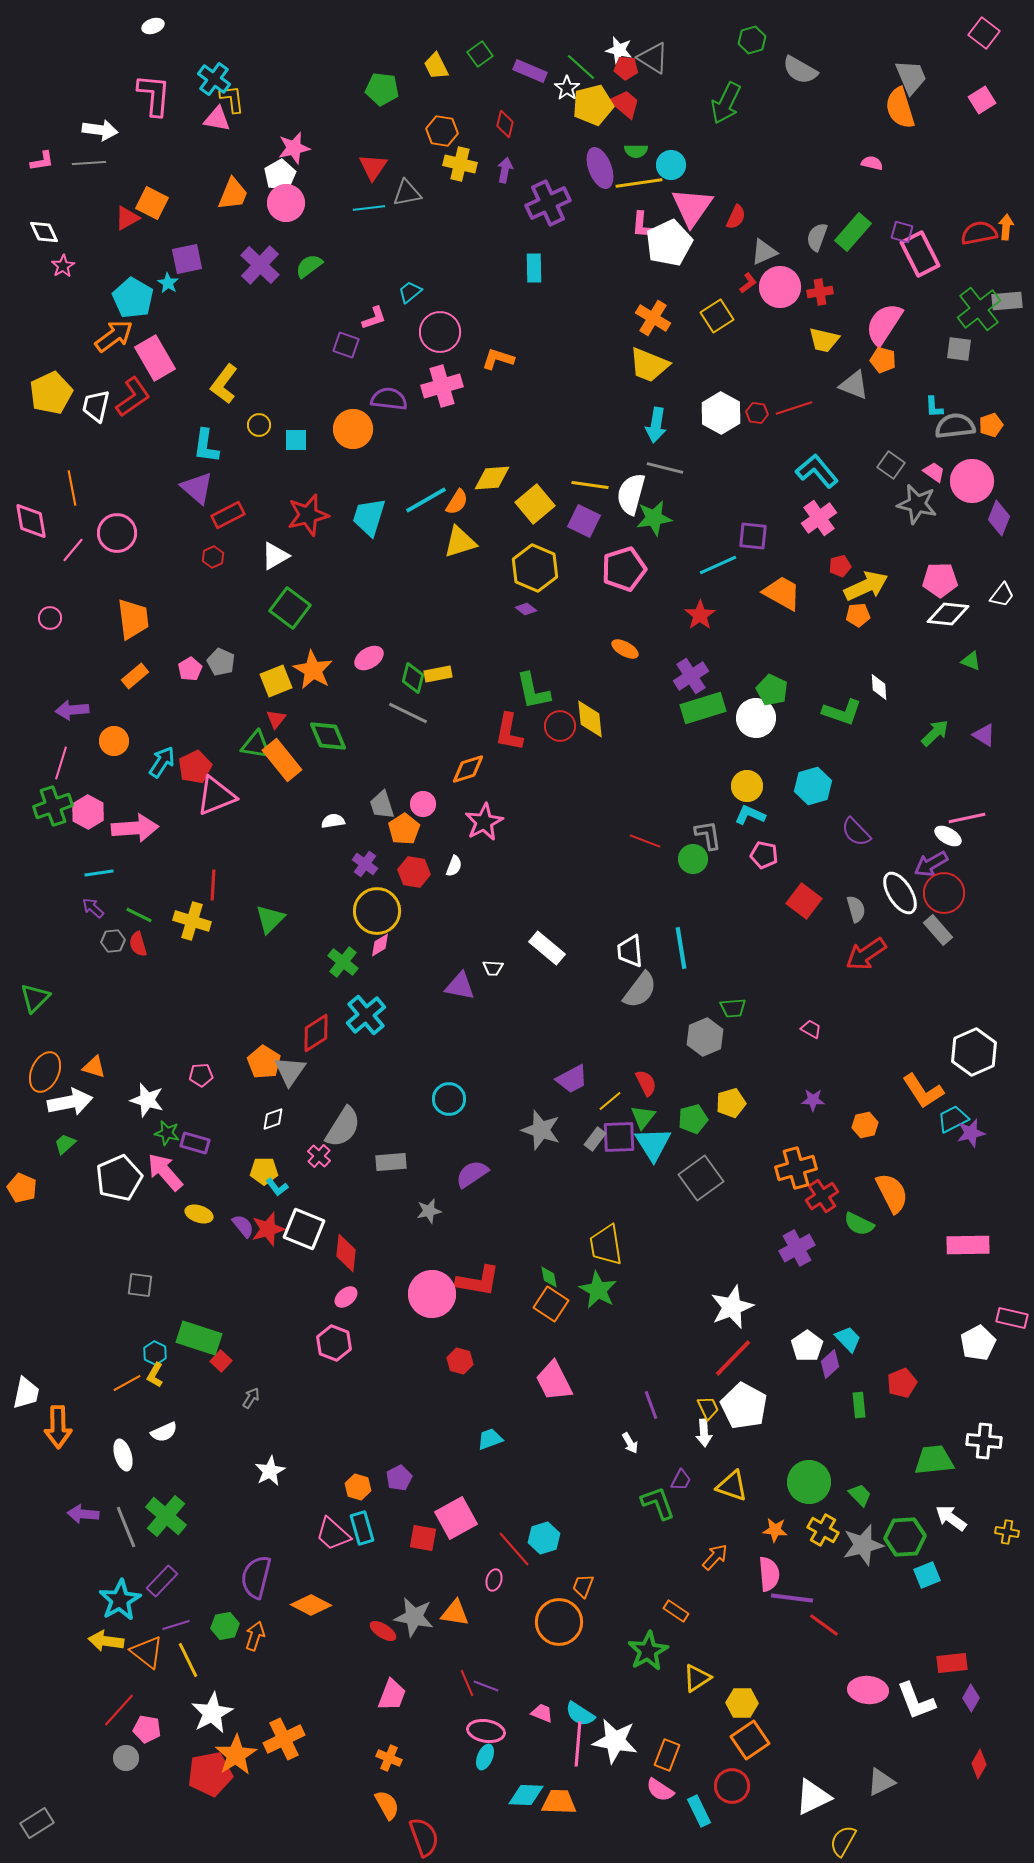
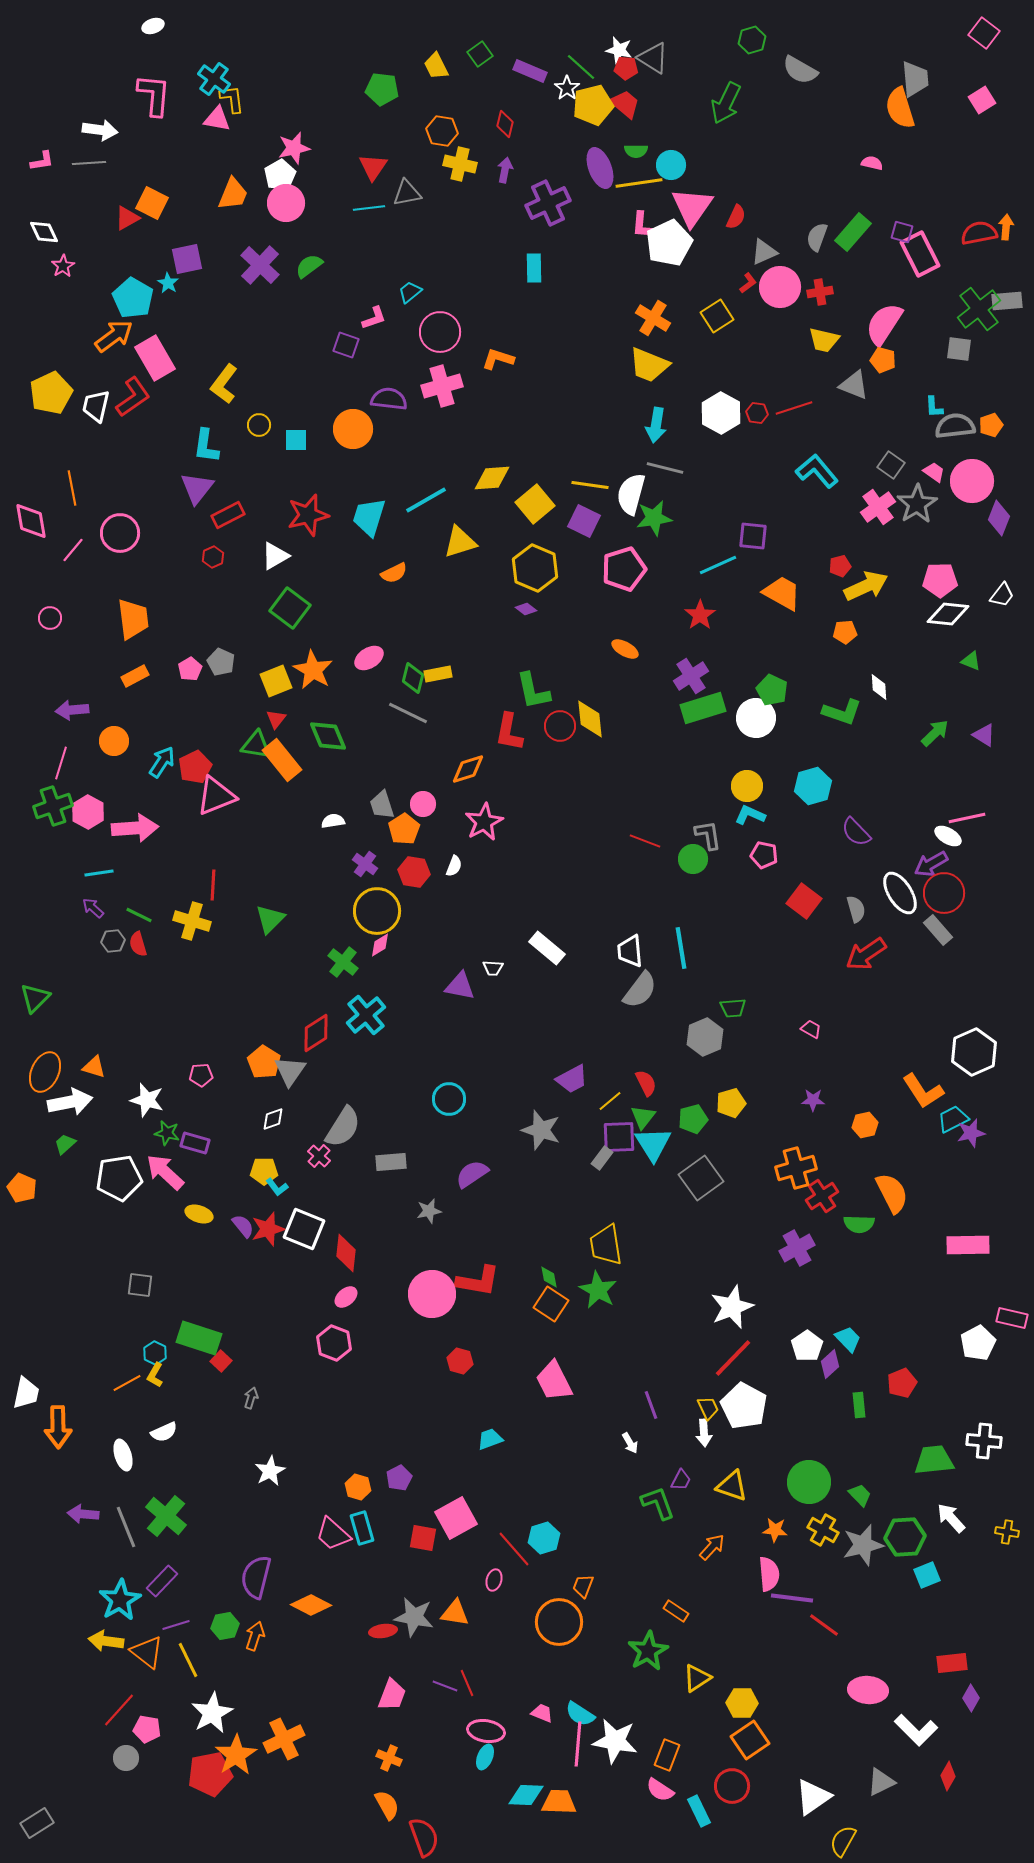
gray trapezoid at (911, 77): moved 4 px right, 2 px down; rotated 18 degrees clockwise
purple triangle at (197, 488): rotated 27 degrees clockwise
orange semicircle at (457, 502): moved 63 px left, 71 px down; rotated 32 degrees clockwise
gray star at (917, 504): rotated 27 degrees clockwise
pink cross at (819, 518): moved 59 px right, 11 px up
pink circle at (117, 533): moved 3 px right
orange pentagon at (858, 615): moved 13 px left, 17 px down
orange rectangle at (135, 676): rotated 12 degrees clockwise
gray rectangle at (595, 1139): moved 7 px right, 19 px down
pink arrow at (165, 1172): rotated 6 degrees counterclockwise
white pentagon at (119, 1178): rotated 15 degrees clockwise
green semicircle at (859, 1224): rotated 24 degrees counterclockwise
gray arrow at (251, 1398): rotated 15 degrees counterclockwise
white arrow at (951, 1518): rotated 12 degrees clockwise
orange arrow at (715, 1557): moved 3 px left, 10 px up
red ellipse at (383, 1631): rotated 40 degrees counterclockwise
purple line at (486, 1686): moved 41 px left
white L-shape at (916, 1701): moved 29 px down; rotated 24 degrees counterclockwise
red diamond at (979, 1764): moved 31 px left, 12 px down
white triangle at (813, 1797): rotated 9 degrees counterclockwise
